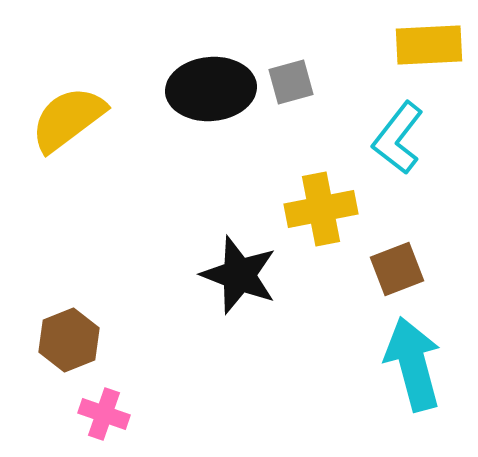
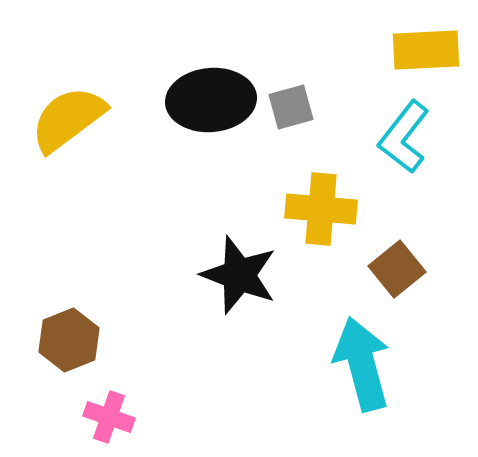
yellow rectangle: moved 3 px left, 5 px down
gray square: moved 25 px down
black ellipse: moved 11 px down
cyan L-shape: moved 6 px right, 1 px up
yellow cross: rotated 16 degrees clockwise
brown square: rotated 18 degrees counterclockwise
cyan arrow: moved 51 px left
pink cross: moved 5 px right, 3 px down
